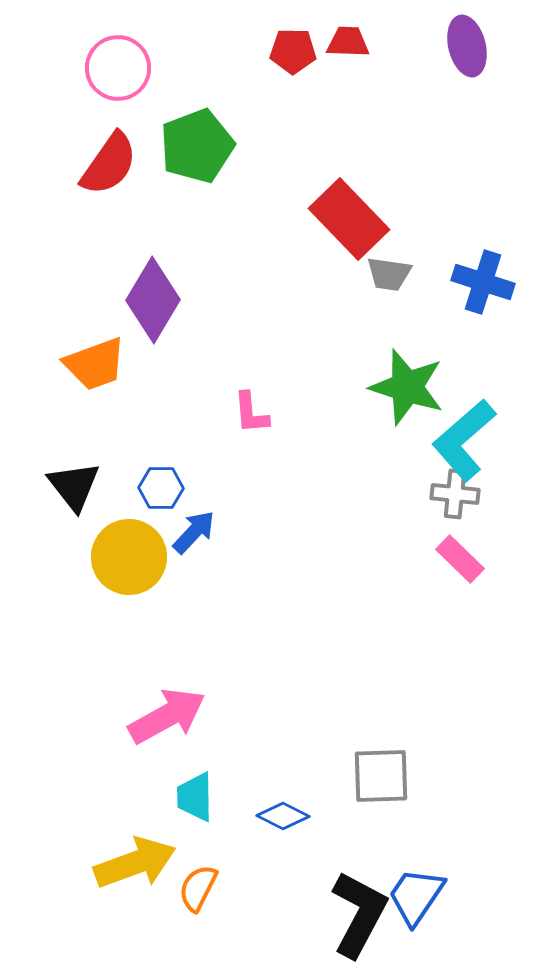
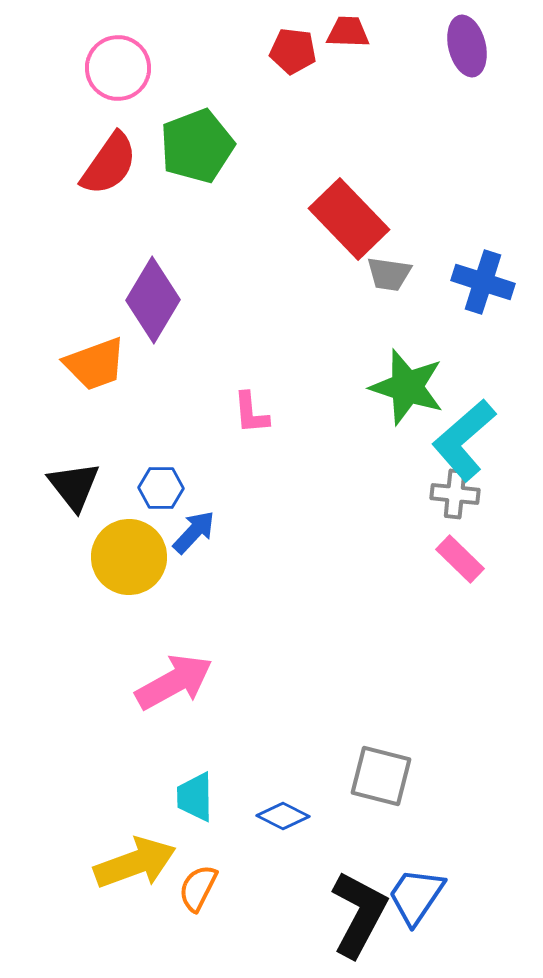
red trapezoid: moved 10 px up
red pentagon: rotated 6 degrees clockwise
pink arrow: moved 7 px right, 34 px up
gray square: rotated 16 degrees clockwise
